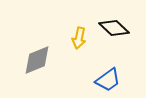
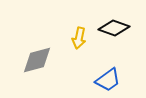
black diamond: rotated 24 degrees counterclockwise
gray diamond: rotated 8 degrees clockwise
